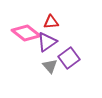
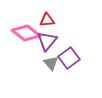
red triangle: moved 4 px left, 2 px up
purple triangle: moved 1 px up; rotated 15 degrees counterclockwise
gray triangle: moved 1 px right, 3 px up
